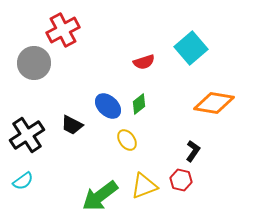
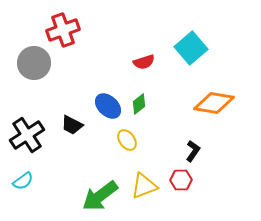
red cross: rotated 8 degrees clockwise
red hexagon: rotated 15 degrees counterclockwise
